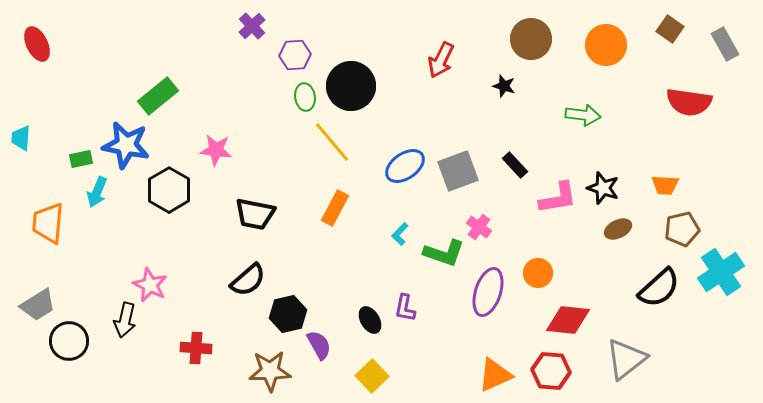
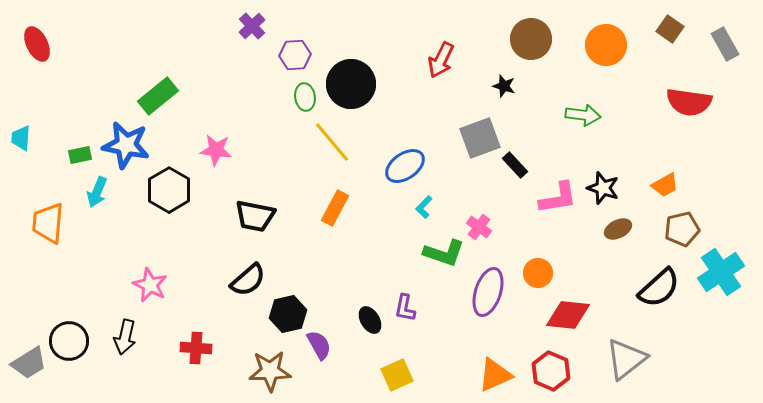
black circle at (351, 86): moved 2 px up
green rectangle at (81, 159): moved 1 px left, 4 px up
gray square at (458, 171): moved 22 px right, 33 px up
orange trapezoid at (665, 185): rotated 32 degrees counterclockwise
black trapezoid at (255, 214): moved 2 px down
cyan L-shape at (400, 234): moved 24 px right, 27 px up
gray trapezoid at (38, 305): moved 9 px left, 58 px down
black arrow at (125, 320): moved 17 px down
red diamond at (568, 320): moved 5 px up
red hexagon at (551, 371): rotated 18 degrees clockwise
yellow square at (372, 376): moved 25 px right, 1 px up; rotated 20 degrees clockwise
